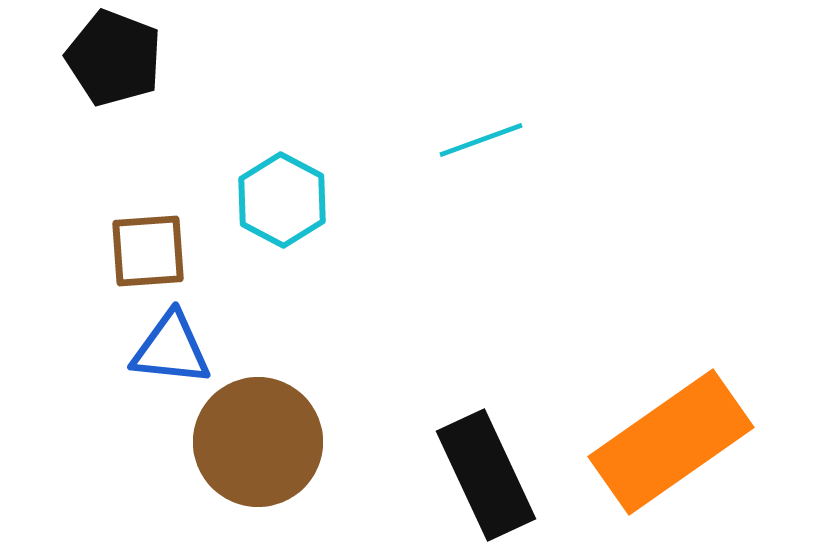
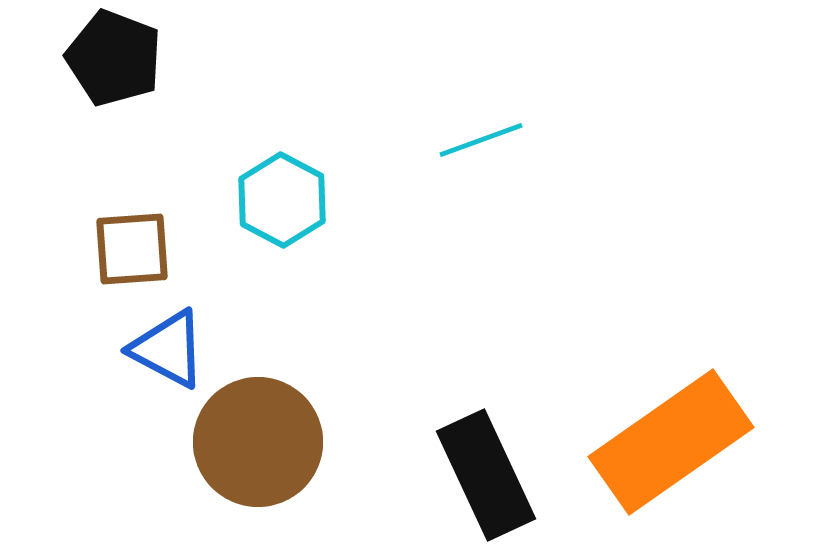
brown square: moved 16 px left, 2 px up
blue triangle: moved 3 px left; rotated 22 degrees clockwise
